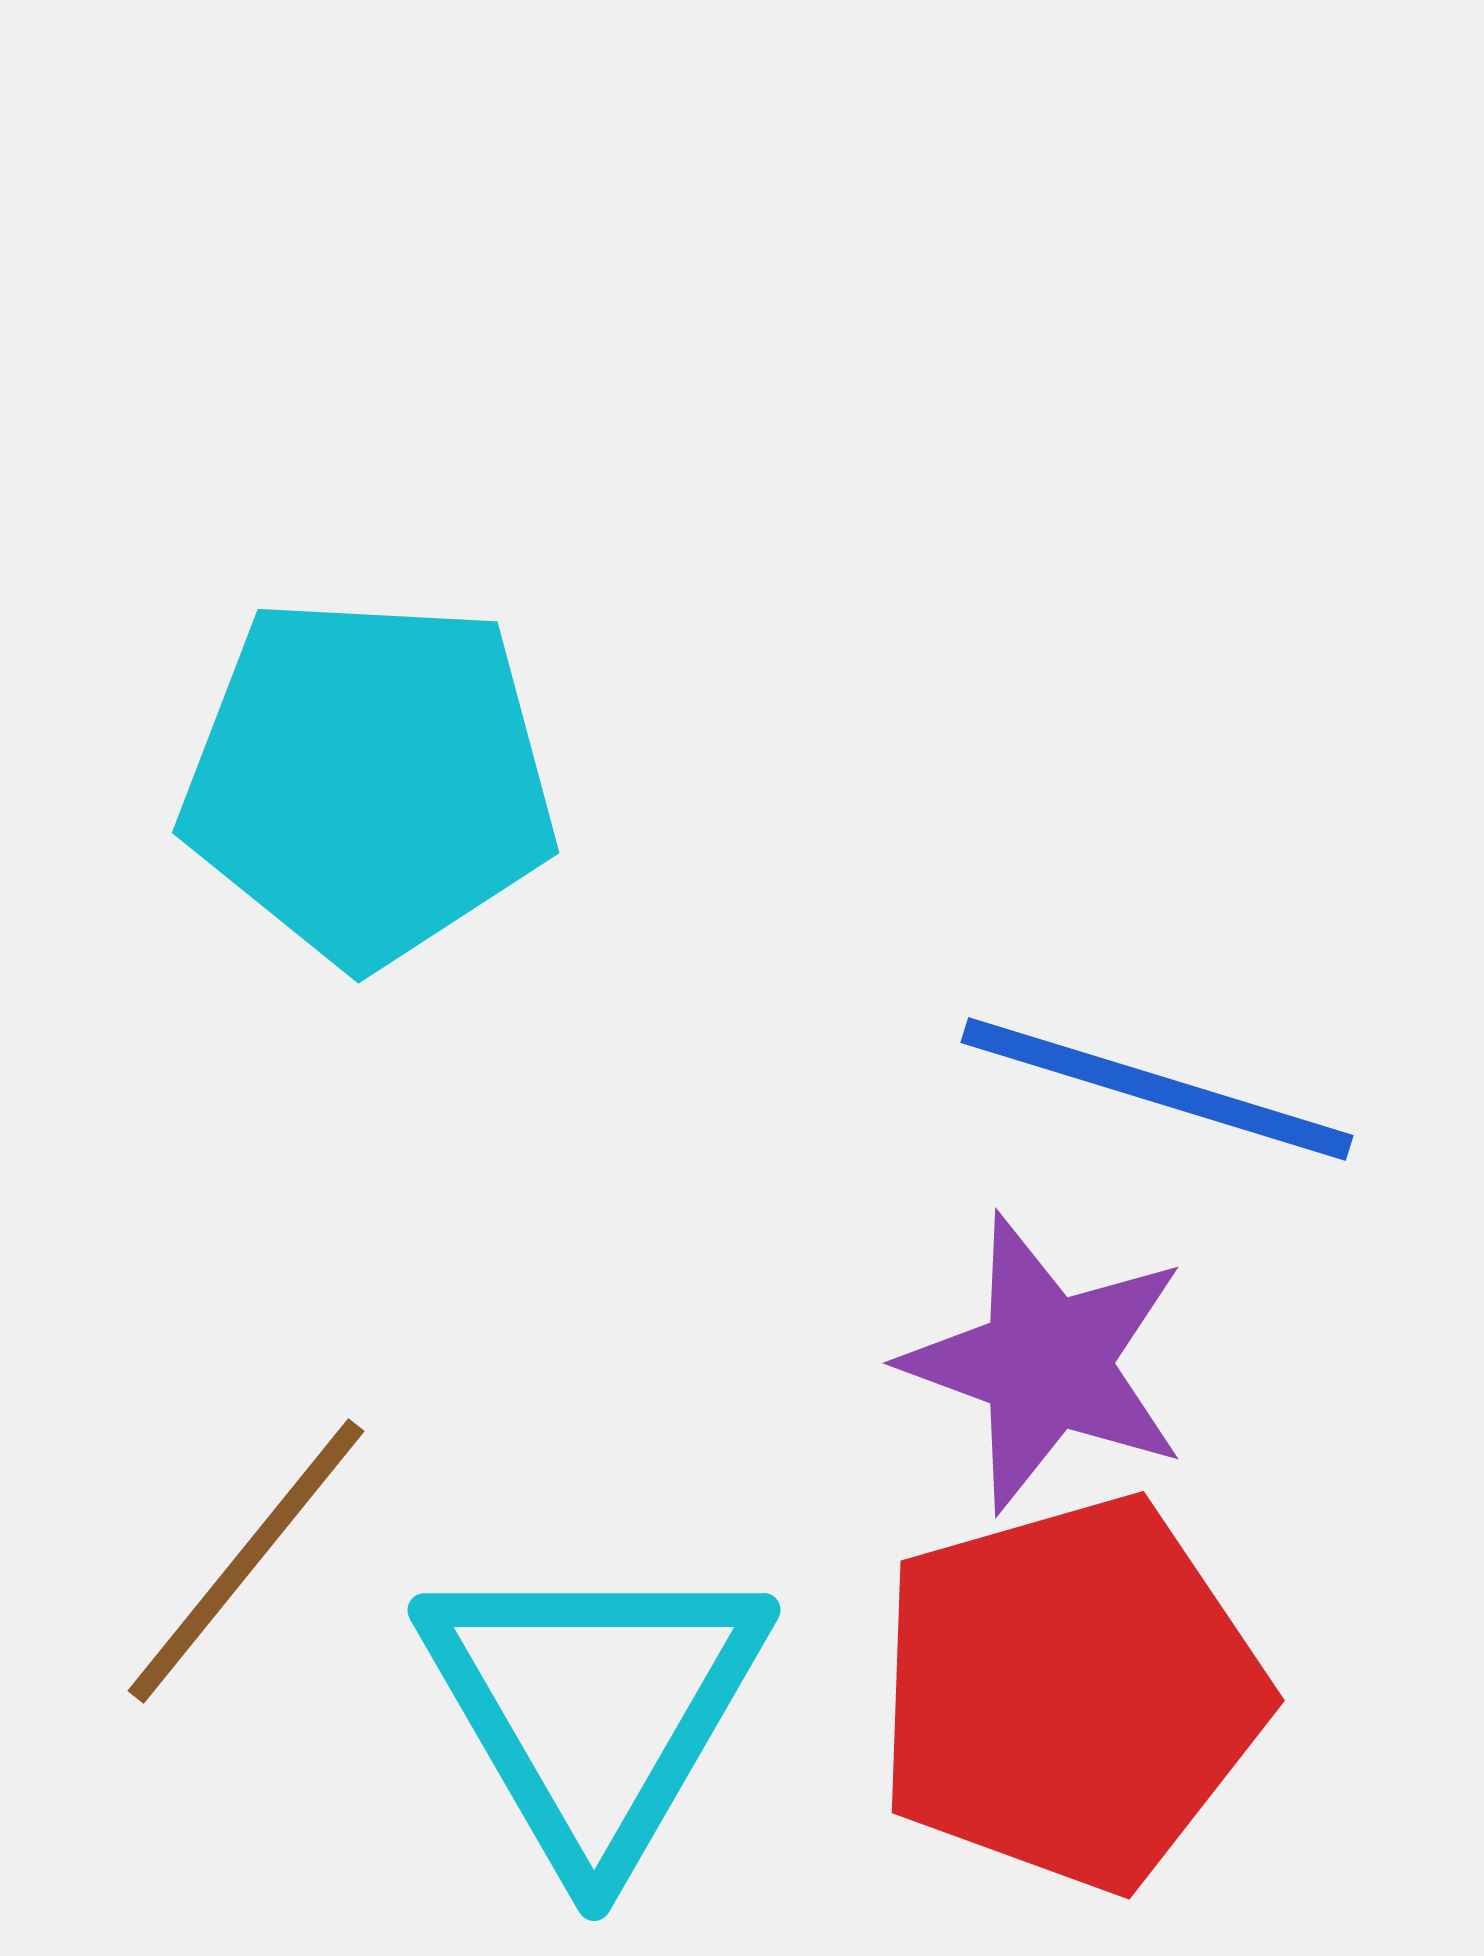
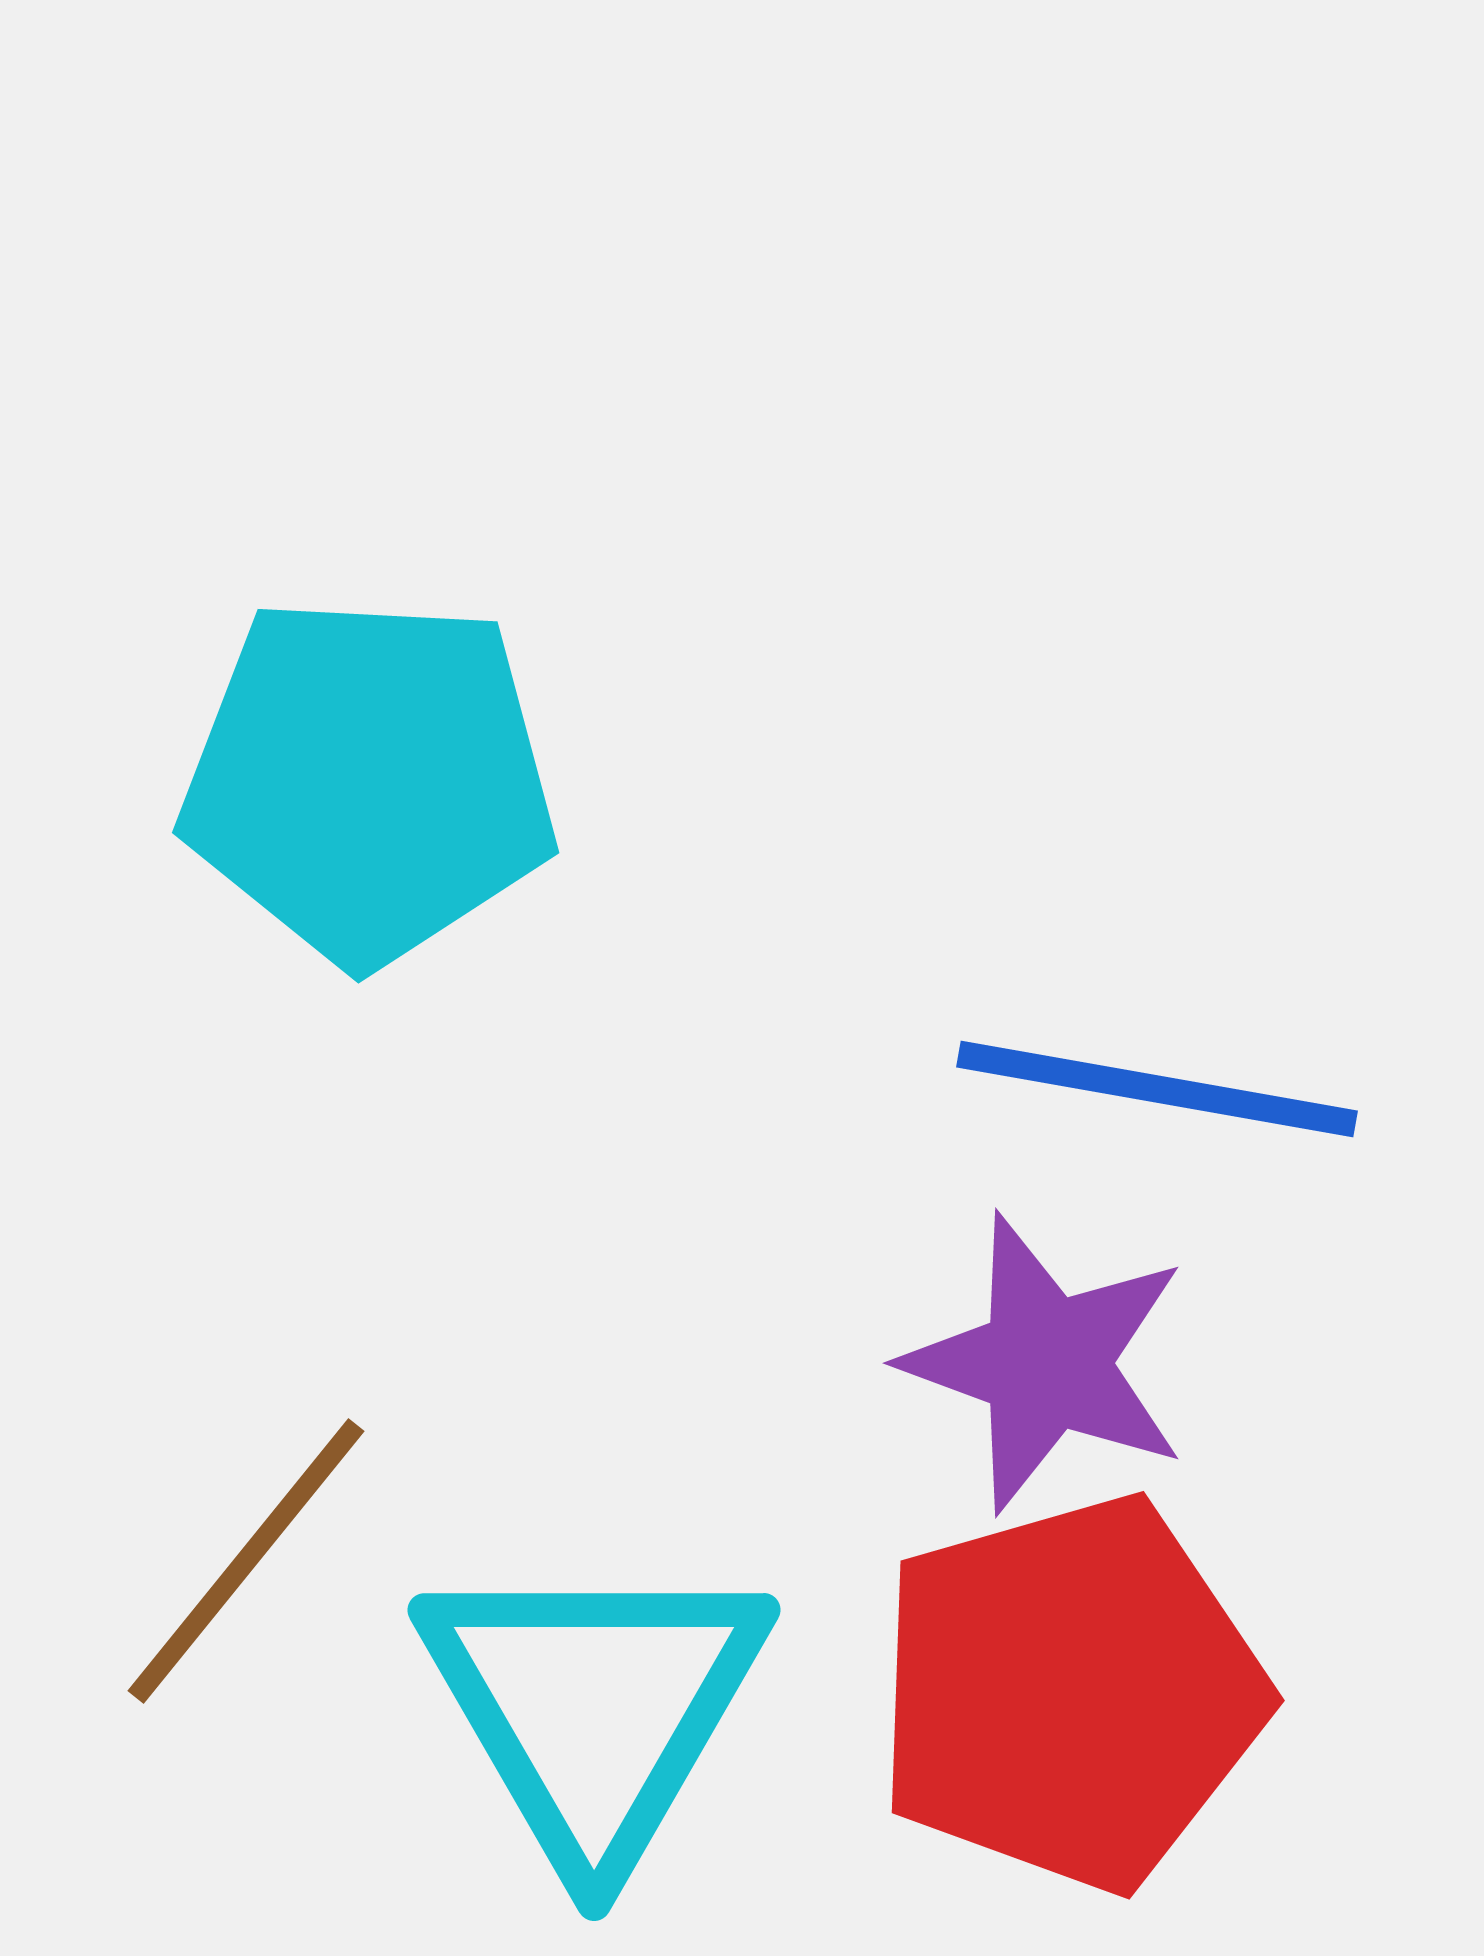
blue line: rotated 7 degrees counterclockwise
